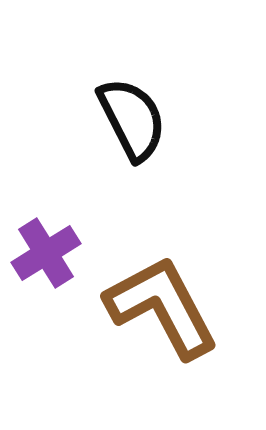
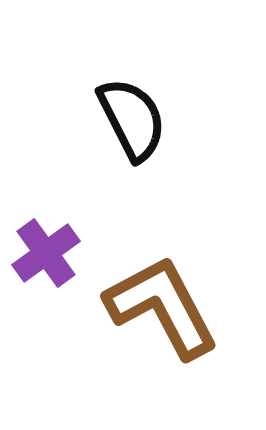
purple cross: rotated 4 degrees counterclockwise
